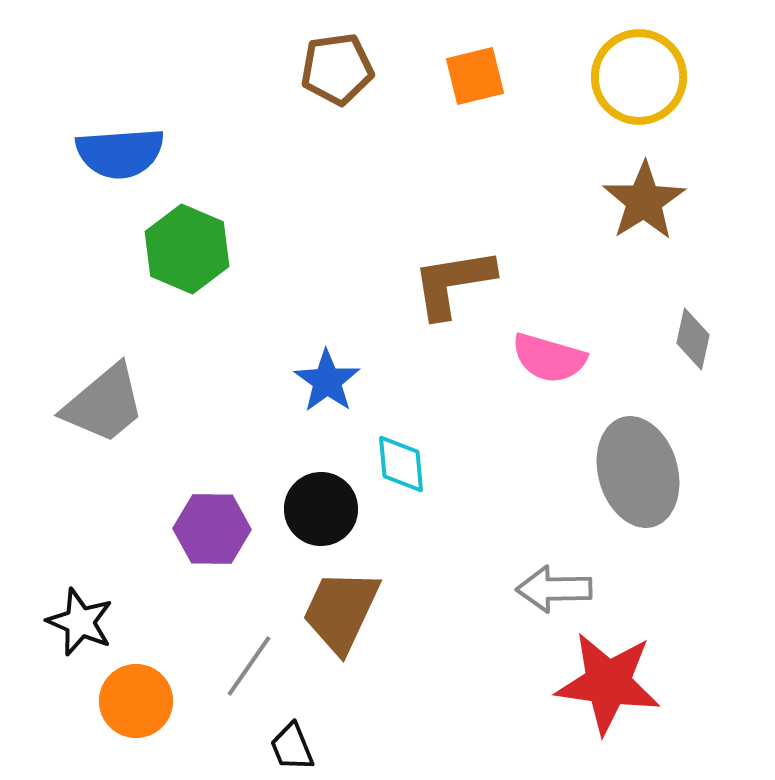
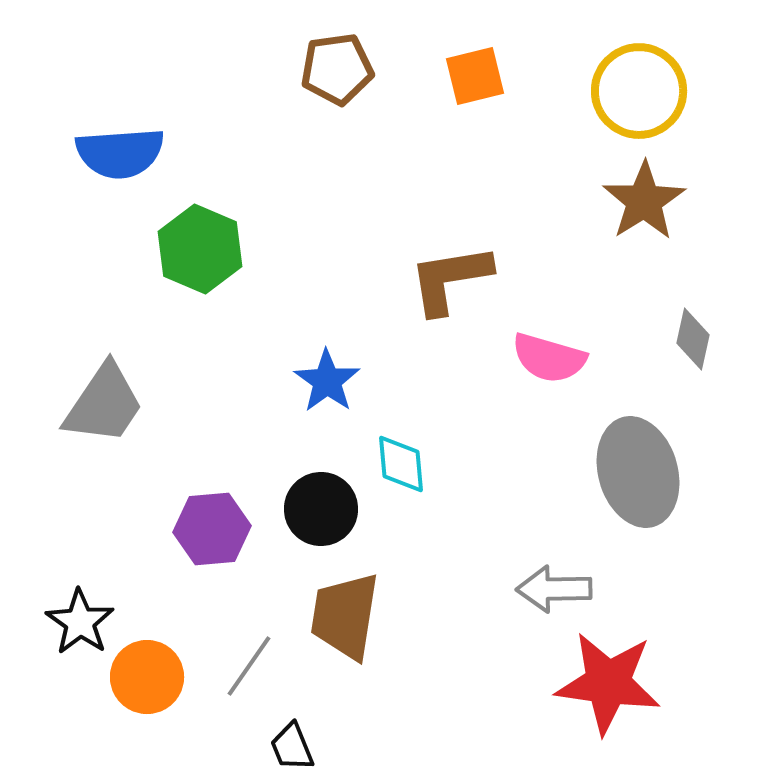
yellow circle: moved 14 px down
green hexagon: moved 13 px right
brown L-shape: moved 3 px left, 4 px up
gray trapezoid: rotated 16 degrees counterclockwise
purple hexagon: rotated 6 degrees counterclockwise
brown trapezoid: moved 4 px right, 5 px down; rotated 16 degrees counterclockwise
black star: rotated 12 degrees clockwise
orange circle: moved 11 px right, 24 px up
